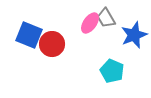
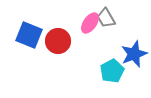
blue star: moved 19 px down
red circle: moved 6 px right, 3 px up
cyan pentagon: rotated 20 degrees clockwise
